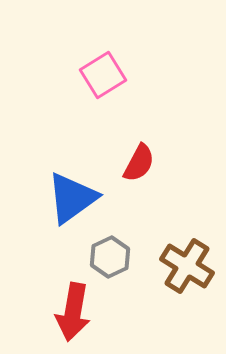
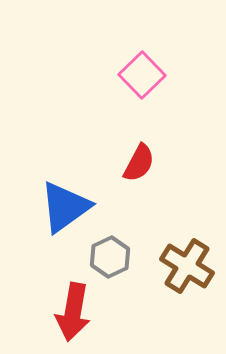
pink square: moved 39 px right; rotated 12 degrees counterclockwise
blue triangle: moved 7 px left, 9 px down
